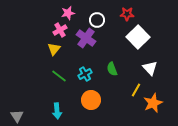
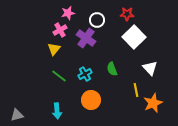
white square: moved 4 px left
yellow line: rotated 40 degrees counterclockwise
gray triangle: moved 1 px up; rotated 48 degrees clockwise
